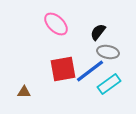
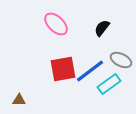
black semicircle: moved 4 px right, 4 px up
gray ellipse: moved 13 px right, 8 px down; rotated 15 degrees clockwise
brown triangle: moved 5 px left, 8 px down
